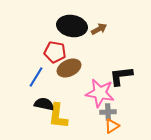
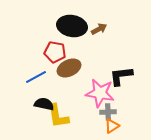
blue line: rotated 30 degrees clockwise
yellow L-shape: rotated 16 degrees counterclockwise
